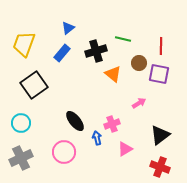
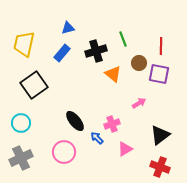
blue triangle: rotated 24 degrees clockwise
green line: rotated 56 degrees clockwise
yellow trapezoid: rotated 8 degrees counterclockwise
blue arrow: rotated 32 degrees counterclockwise
